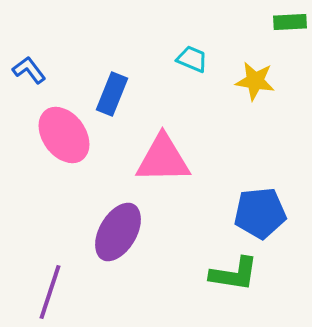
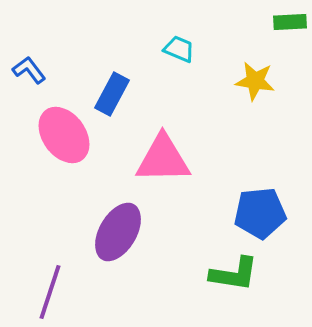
cyan trapezoid: moved 13 px left, 10 px up
blue rectangle: rotated 6 degrees clockwise
